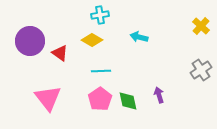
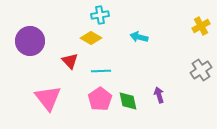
yellow cross: rotated 18 degrees clockwise
yellow diamond: moved 1 px left, 2 px up
red triangle: moved 10 px right, 8 px down; rotated 12 degrees clockwise
